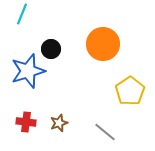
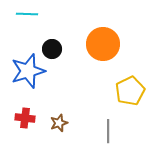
cyan line: moved 5 px right; rotated 70 degrees clockwise
black circle: moved 1 px right
yellow pentagon: rotated 8 degrees clockwise
red cross: moved 1 px left, 4 px up
gray line: moved 3 px right, 1 px up; rotated 50 degrees clockwise
